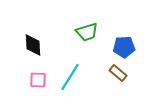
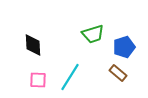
green trapezoid: moved 6 px right, 2 px down
blue pentagon: rotated 15 degrees counterclockwise
